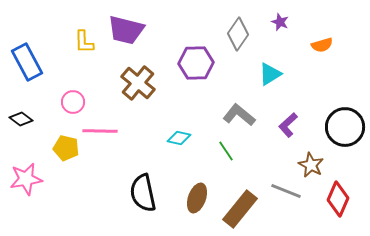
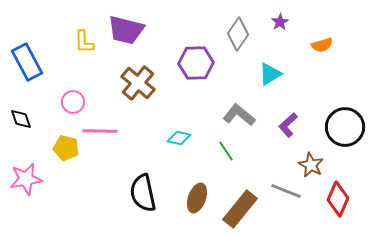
purple star: rotated 18 degrees clockwise
black diamond: rotated 35 degrees clockwise
